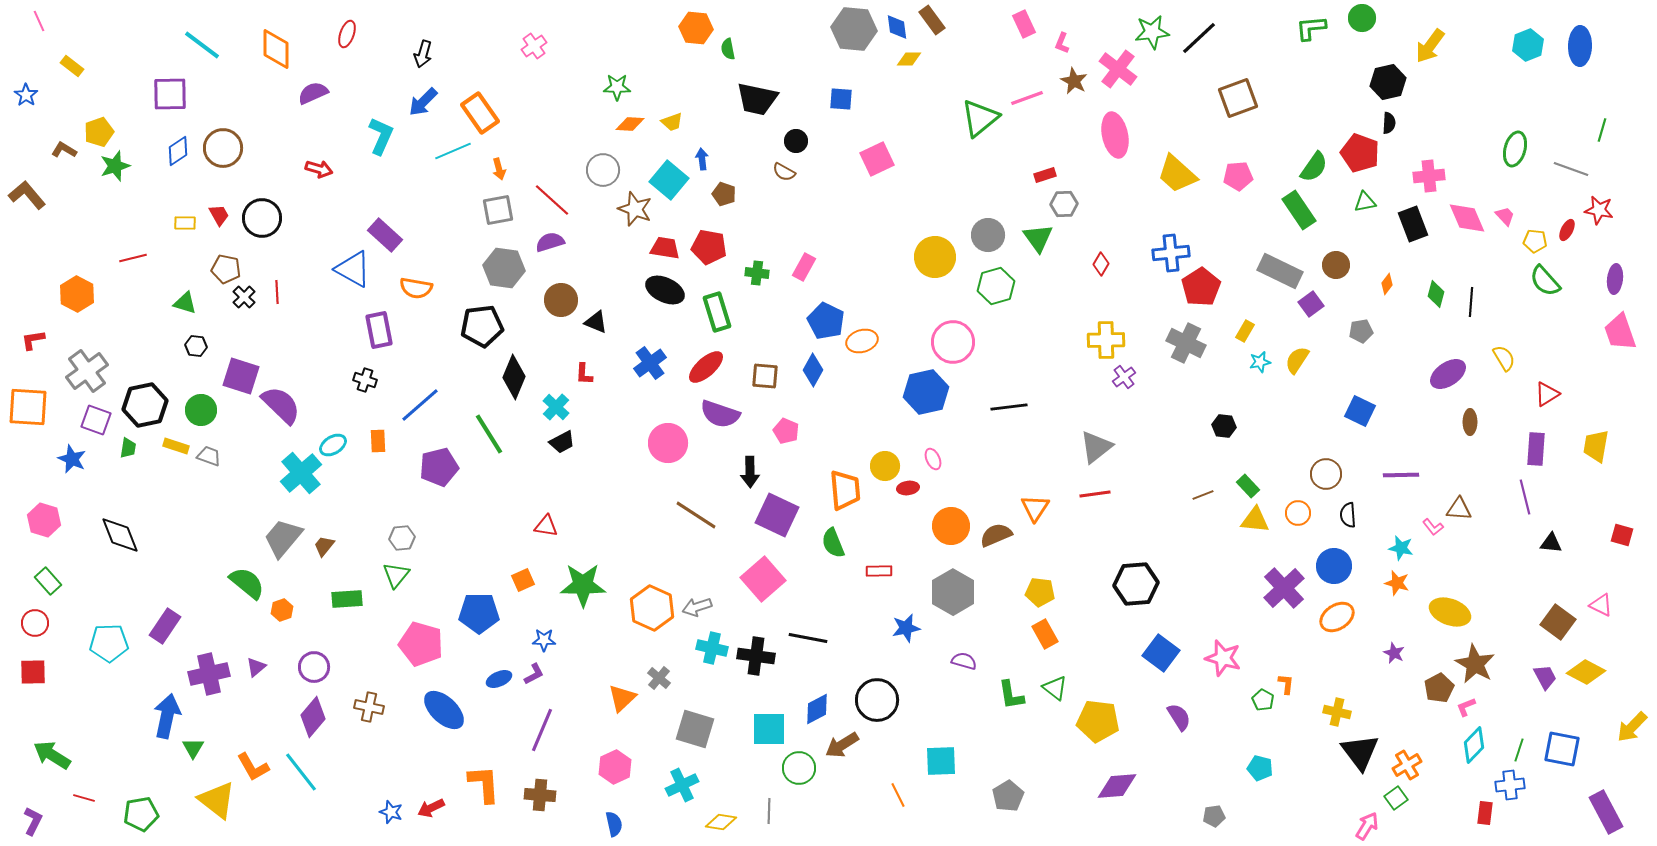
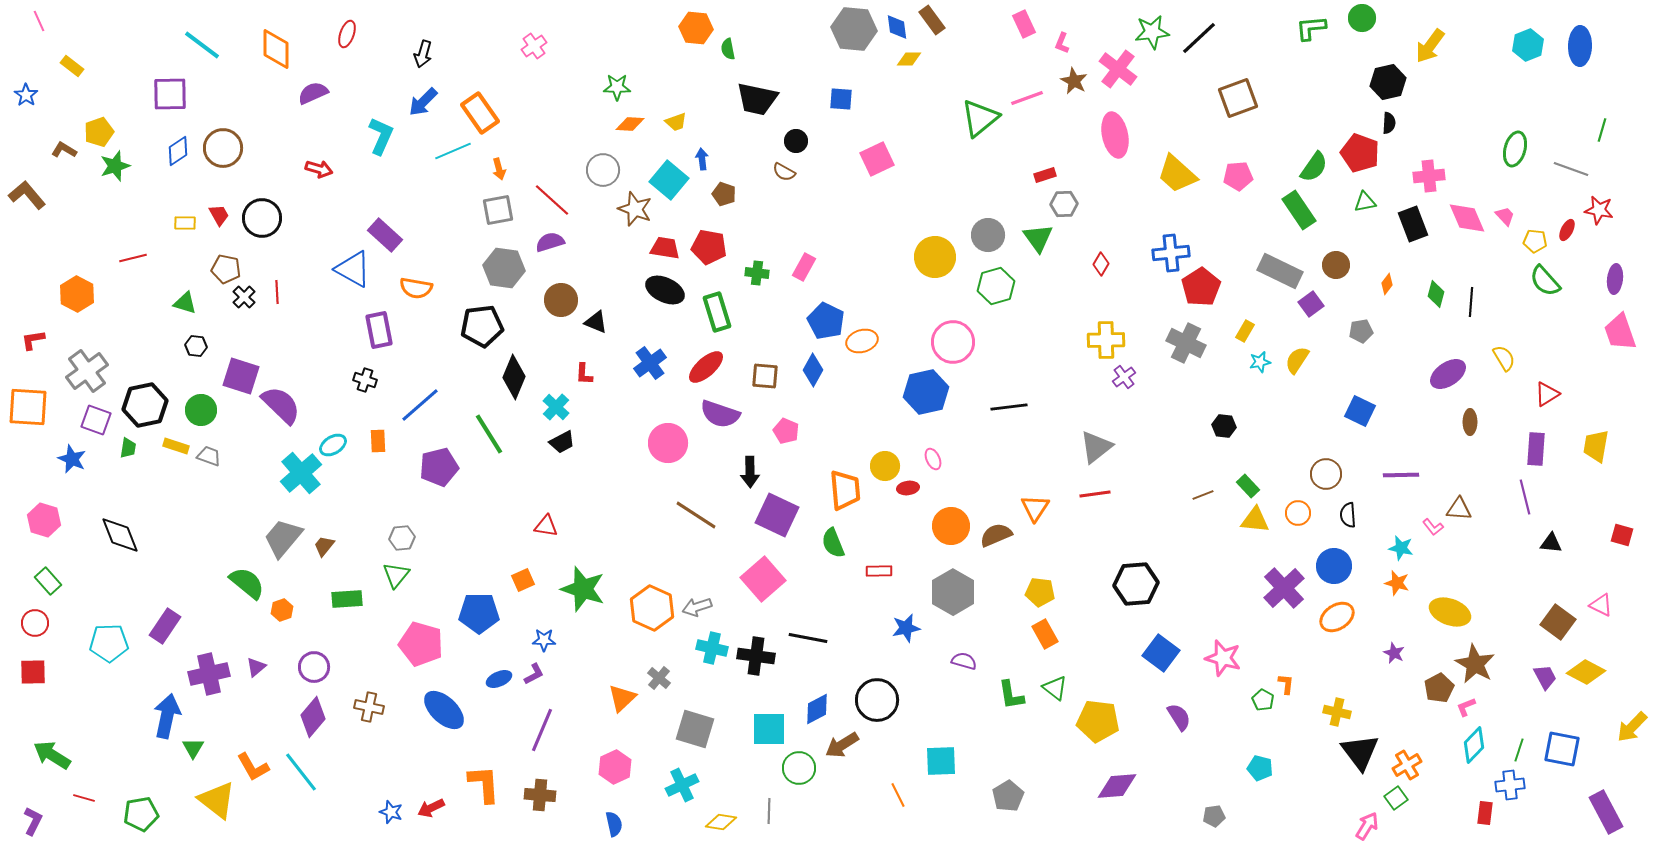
yellow trapezoid at (672, 122): moved 4 px right
green star at (583, 585): moved 4 px down; rotated 18 degrees clockwise
